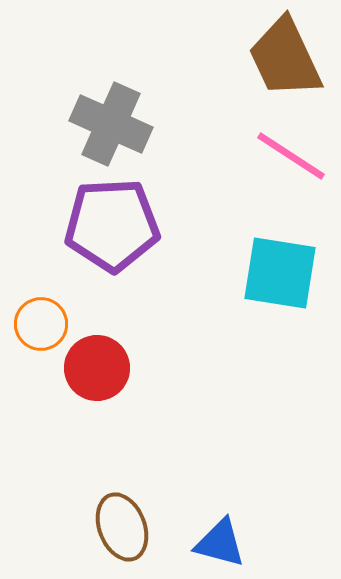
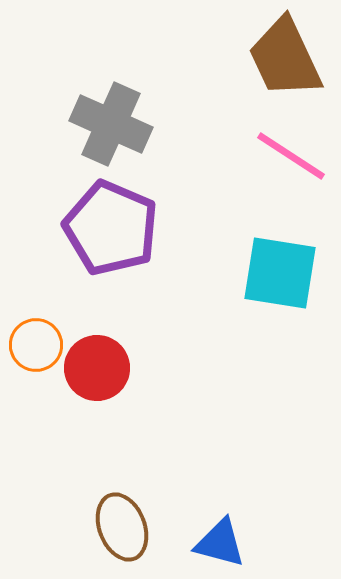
purple pentagon: moved 1 px left, 3 px down; rotated 26 degrees clockwise
orange circle: moved 5 px left, 21 px down
